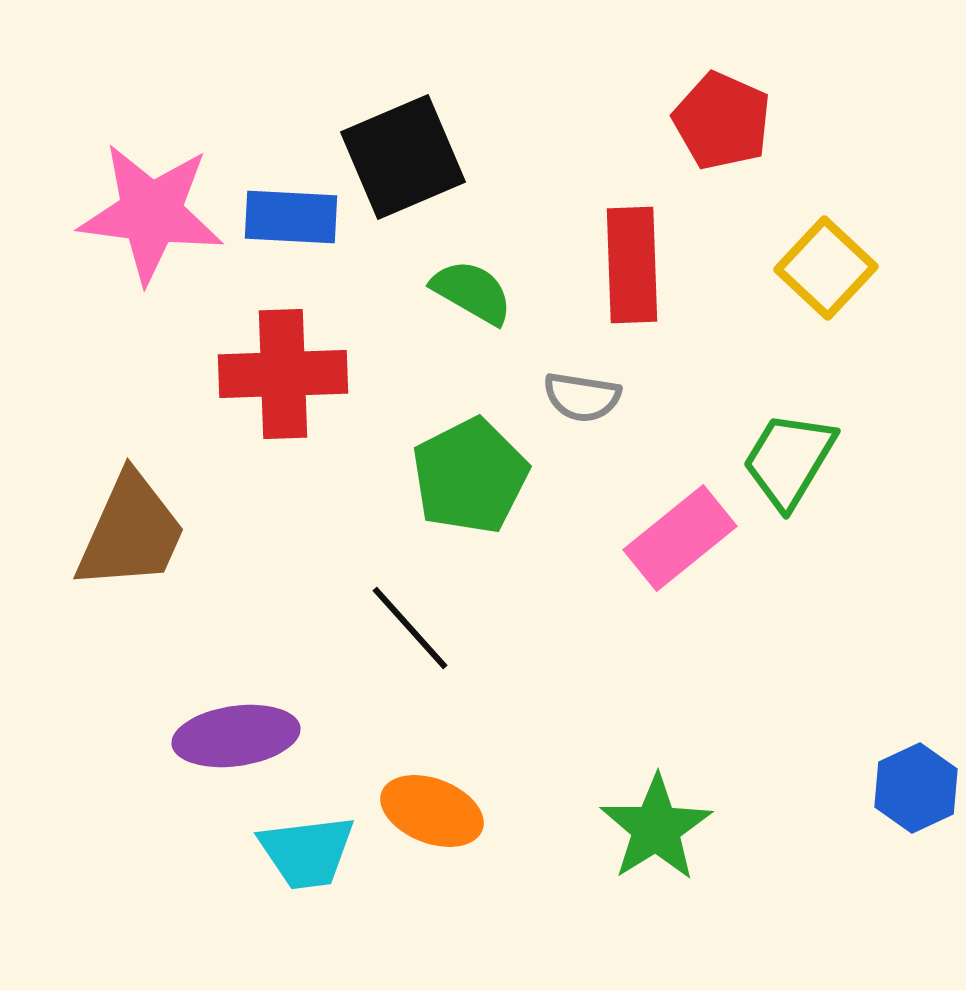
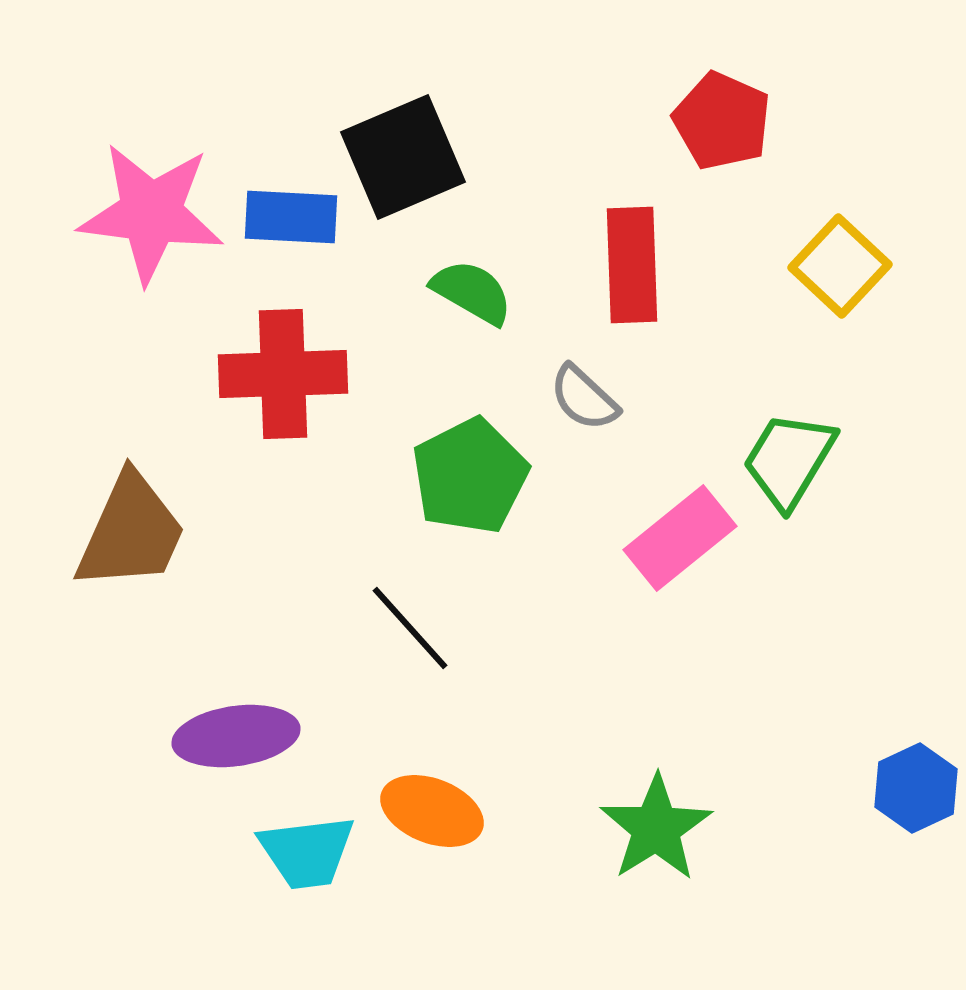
yellow square: moved 14 px right, 2 px up
gray semicircle: moved 2 px right, 1 px down; rotated 34 degrees clockwise
